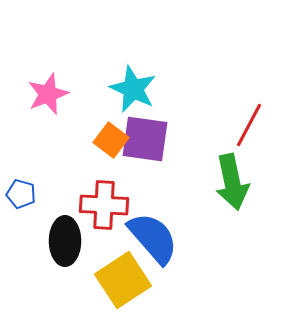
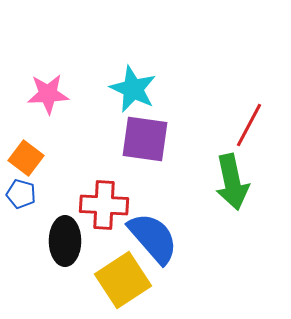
pink star: rotated 18 degrees clockwise
orange square: moved 85 px left, 18 px down
